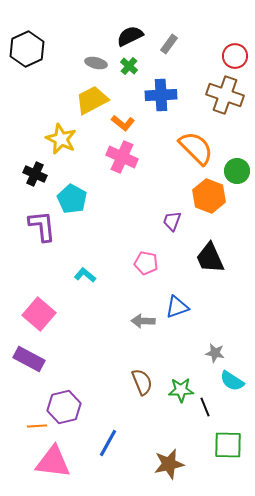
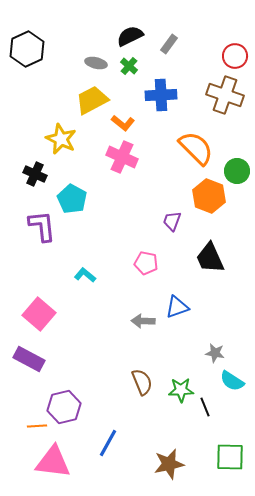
green square: moved 2 px right, 12 px down
